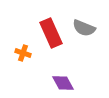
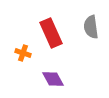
gray semicircle: moved 7 px right, 1 px up; rotated 60 degrees clockwise
purple diamond: moved 10 px left, 4 px up
